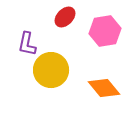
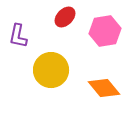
purple L-shape: moved 9 px left, 8 px up
